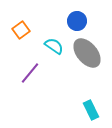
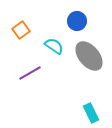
gray ellipse: moved 2 px right, 3 px down
purple line: rotated 20 degrees clockwise
cyan rectangle: moved 3 px down
